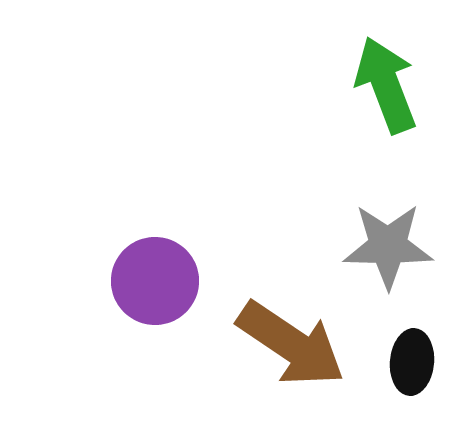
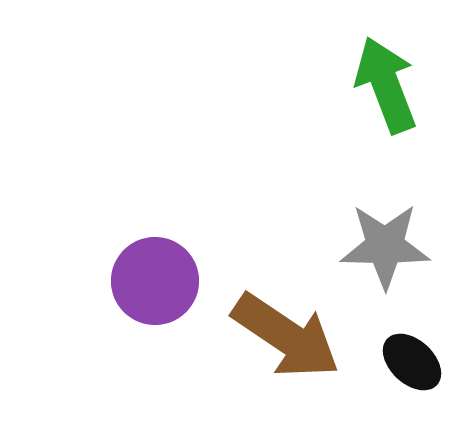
gray star: moved 3 px left
brown arrow: moved 5 px left, 8 px up
black ellipse: rotated 52 degrees counterclockwise
